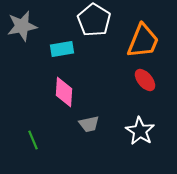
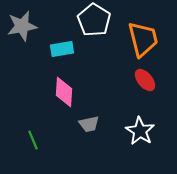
orange trapezoid: moved 2 px up; rotated 36 degrees counterclockwise
